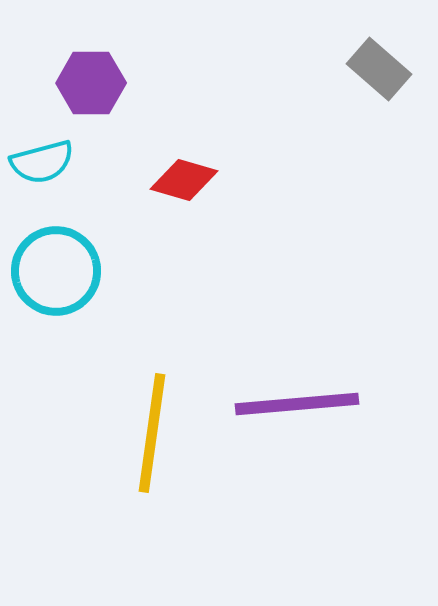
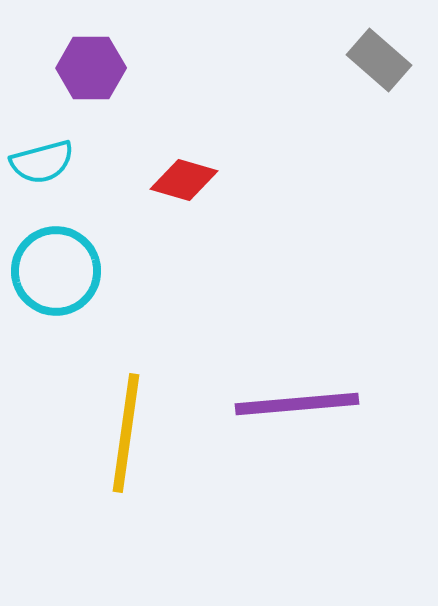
gray rectangle: moved 9 px up
purple hexagon: moved 15 px up
yellow line: moved 26 px left
